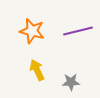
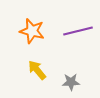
yellow arrow: rotated 15 degrees counterclockwise
